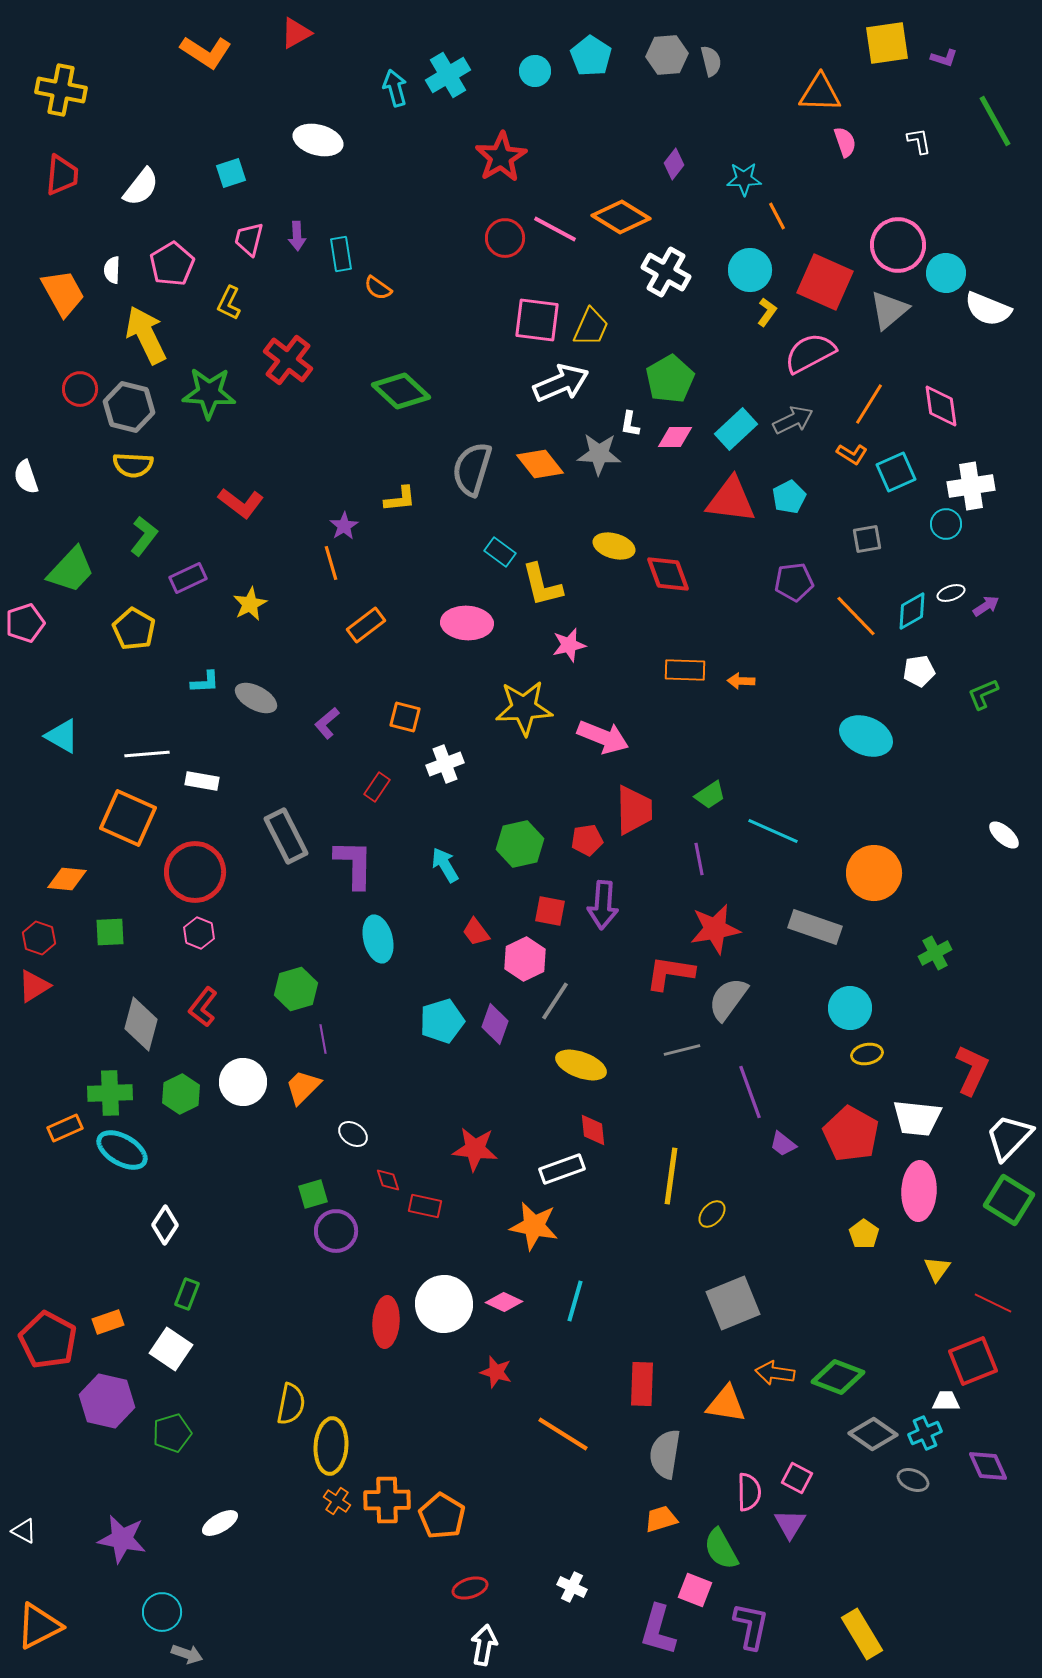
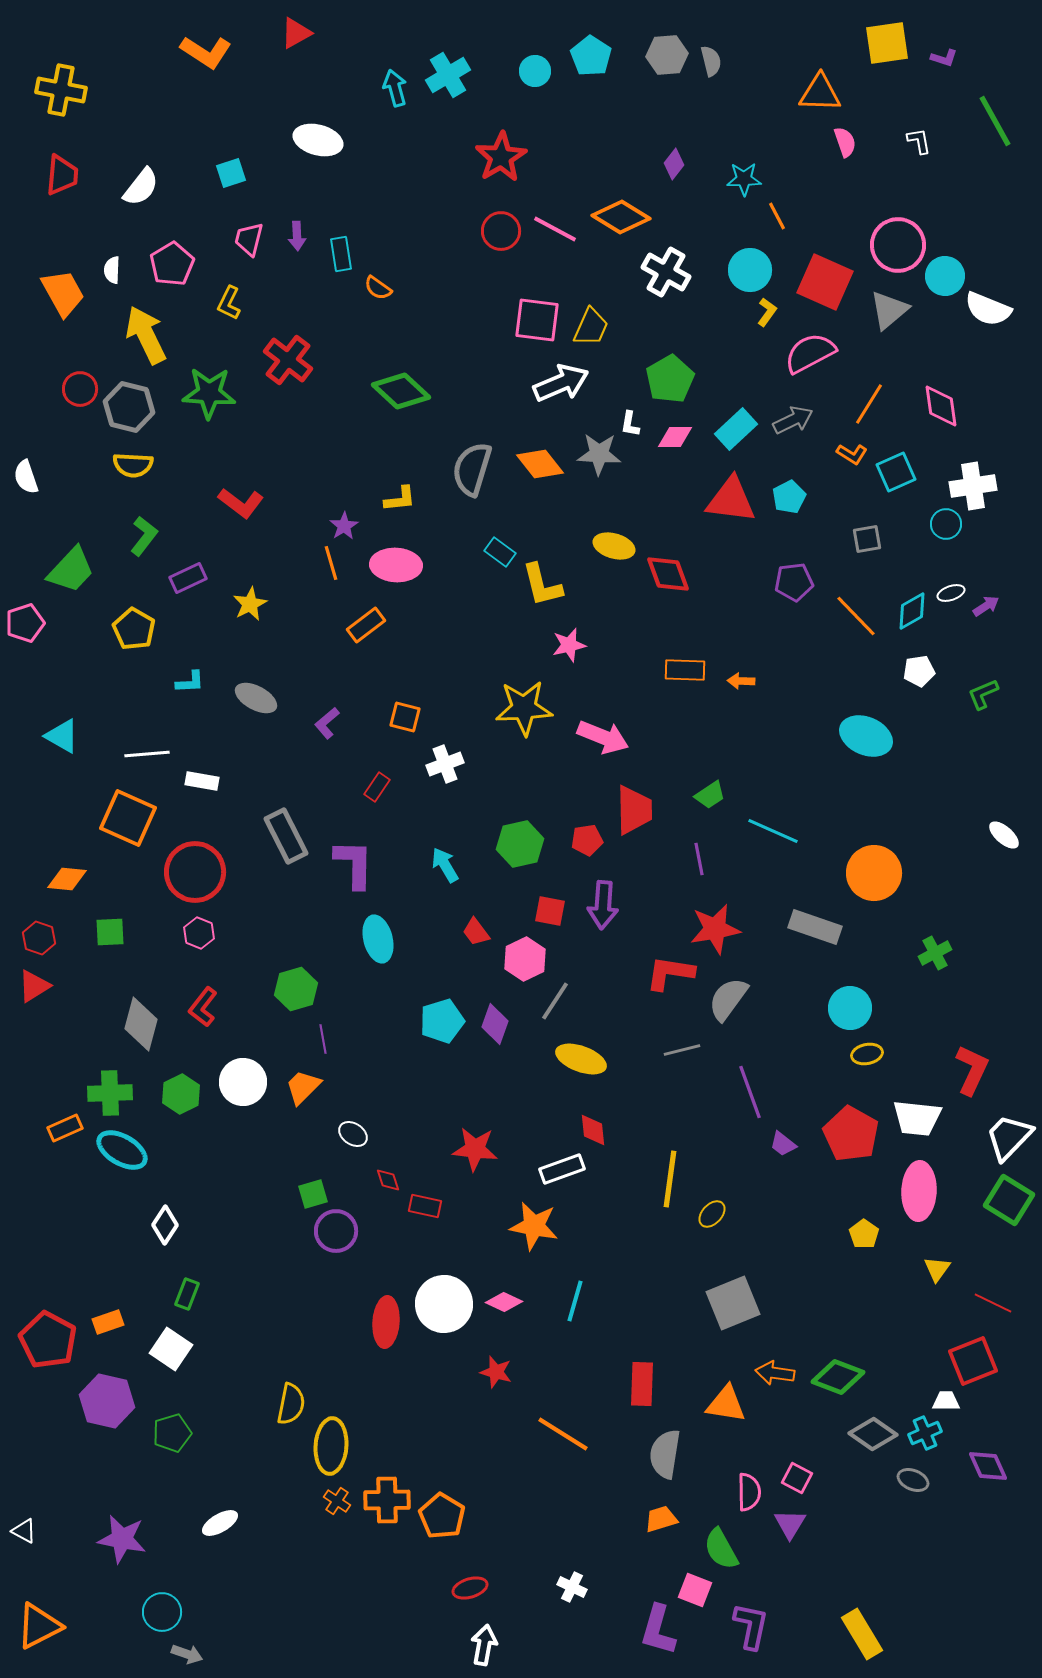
red circle at (505, 238): moved 4 px left, 7 px up
cyan circle at (946, 273): moved 1 px left, 3 px down
white cross at (971, 486): moved 2 px right
pink ellipse at (467, 623): moved 71 px left, 58 px up
cyan L-shape at (205, 682): moved 15 px left
yellow ellipse at (581, 1065): moved 6 px up
yellow line at (671, 1176): moved 1 px left, 3 px down
